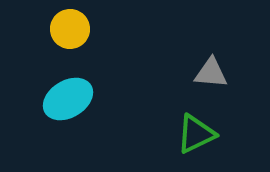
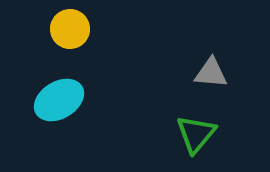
cyan ellipse: moved 9 px left, 1 px down
green triangle: rotated 24 degrees counterclockwise
